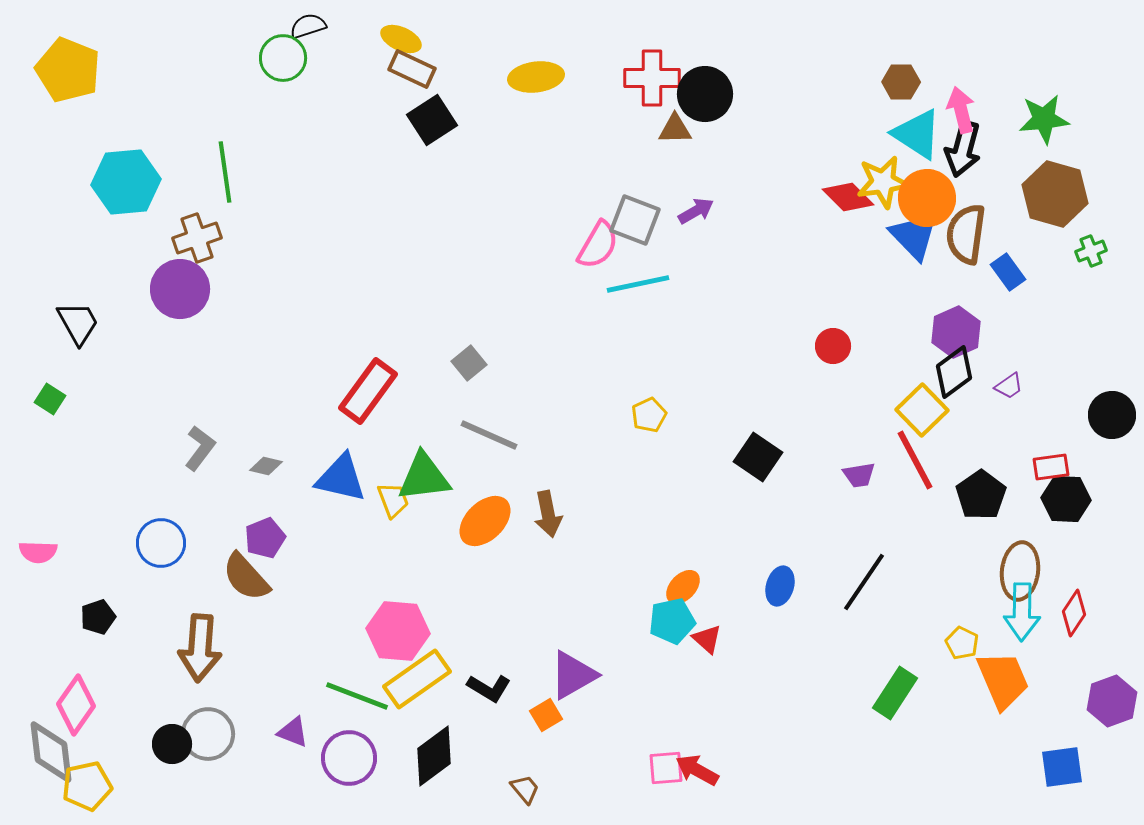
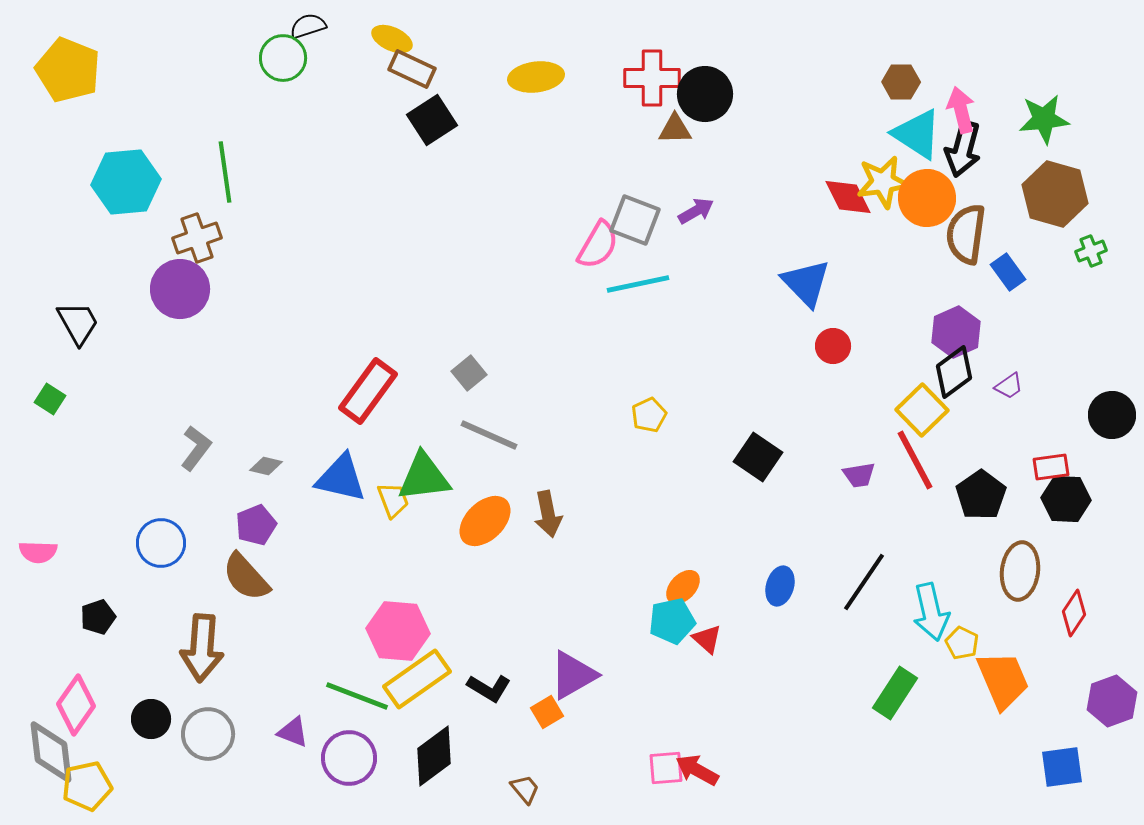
yellow ellipse at (401, 39): moved 9 px left
red diamond at (848, 197): rotated 18 degrees clockwise
blue triangle at (914, 236): moved 108 px left, 47 px down
gray square at (469, 363): moved 10 px down
gray L-shape at (200, 448): moved 4 px left
purple pentagon at (265, 538): moved 9 px left, 13 px up
cyan arrow at (1022, 612): moved 91 px left; rotated 14 degrees counterclockwise
brown arrow at (200, 648): moved 2 px right
orange square at (546, 715): moved 1 px right, 3 px up
black circle at (172, 744): moved 21 px left, 25 px up
